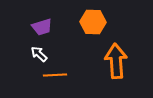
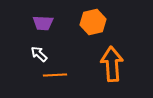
orange hexagon: rotated 15 degrees counterclockwise
purple trapezoid: moved 1 px right, 4 px up; rotated 20 degrees clockwise
orange arrow: moved 4 px left, 3 px down
